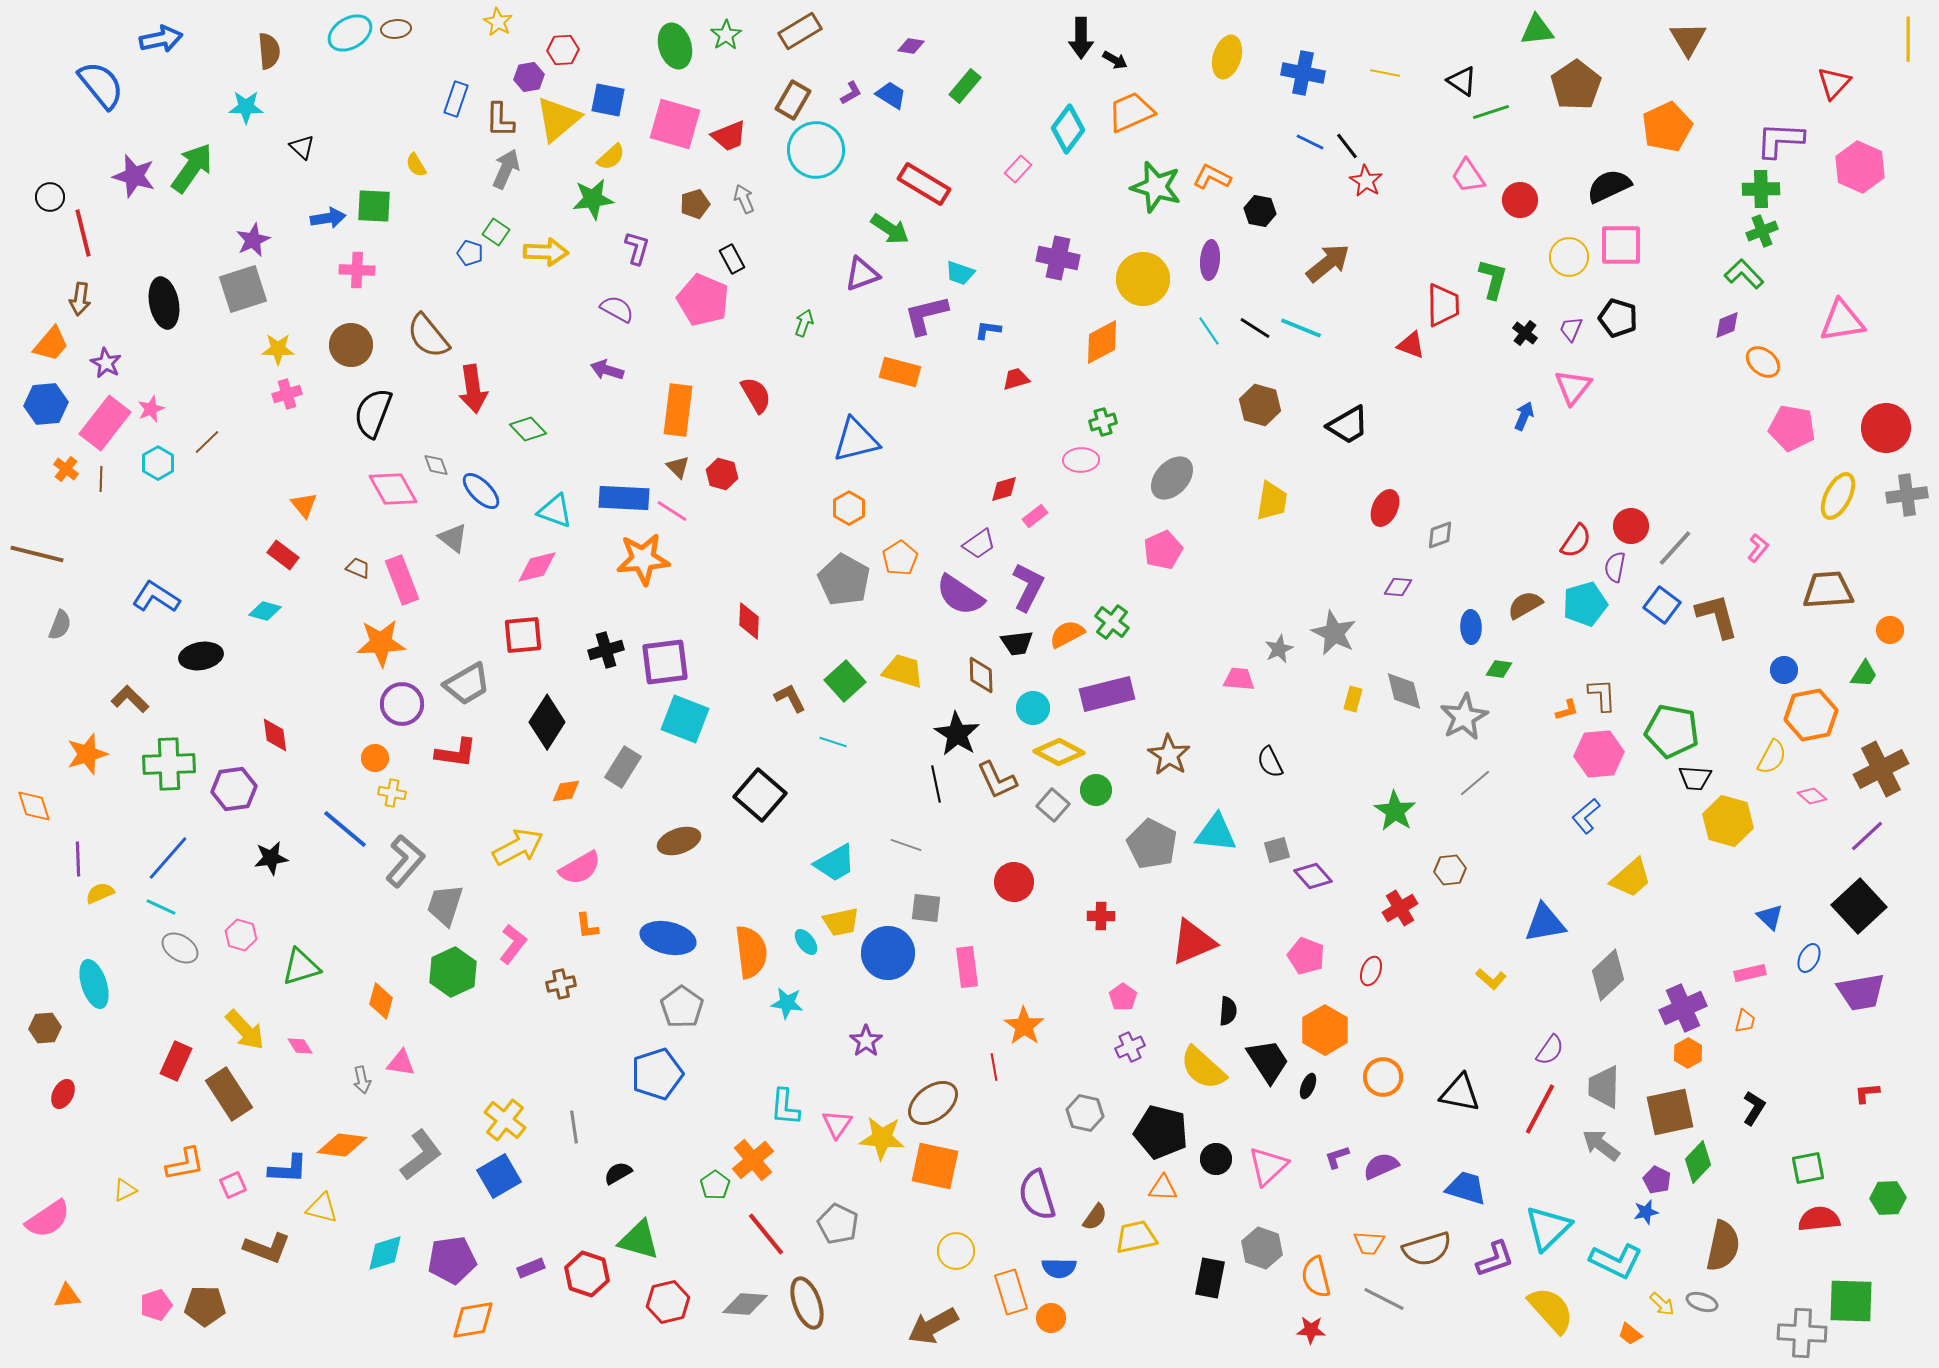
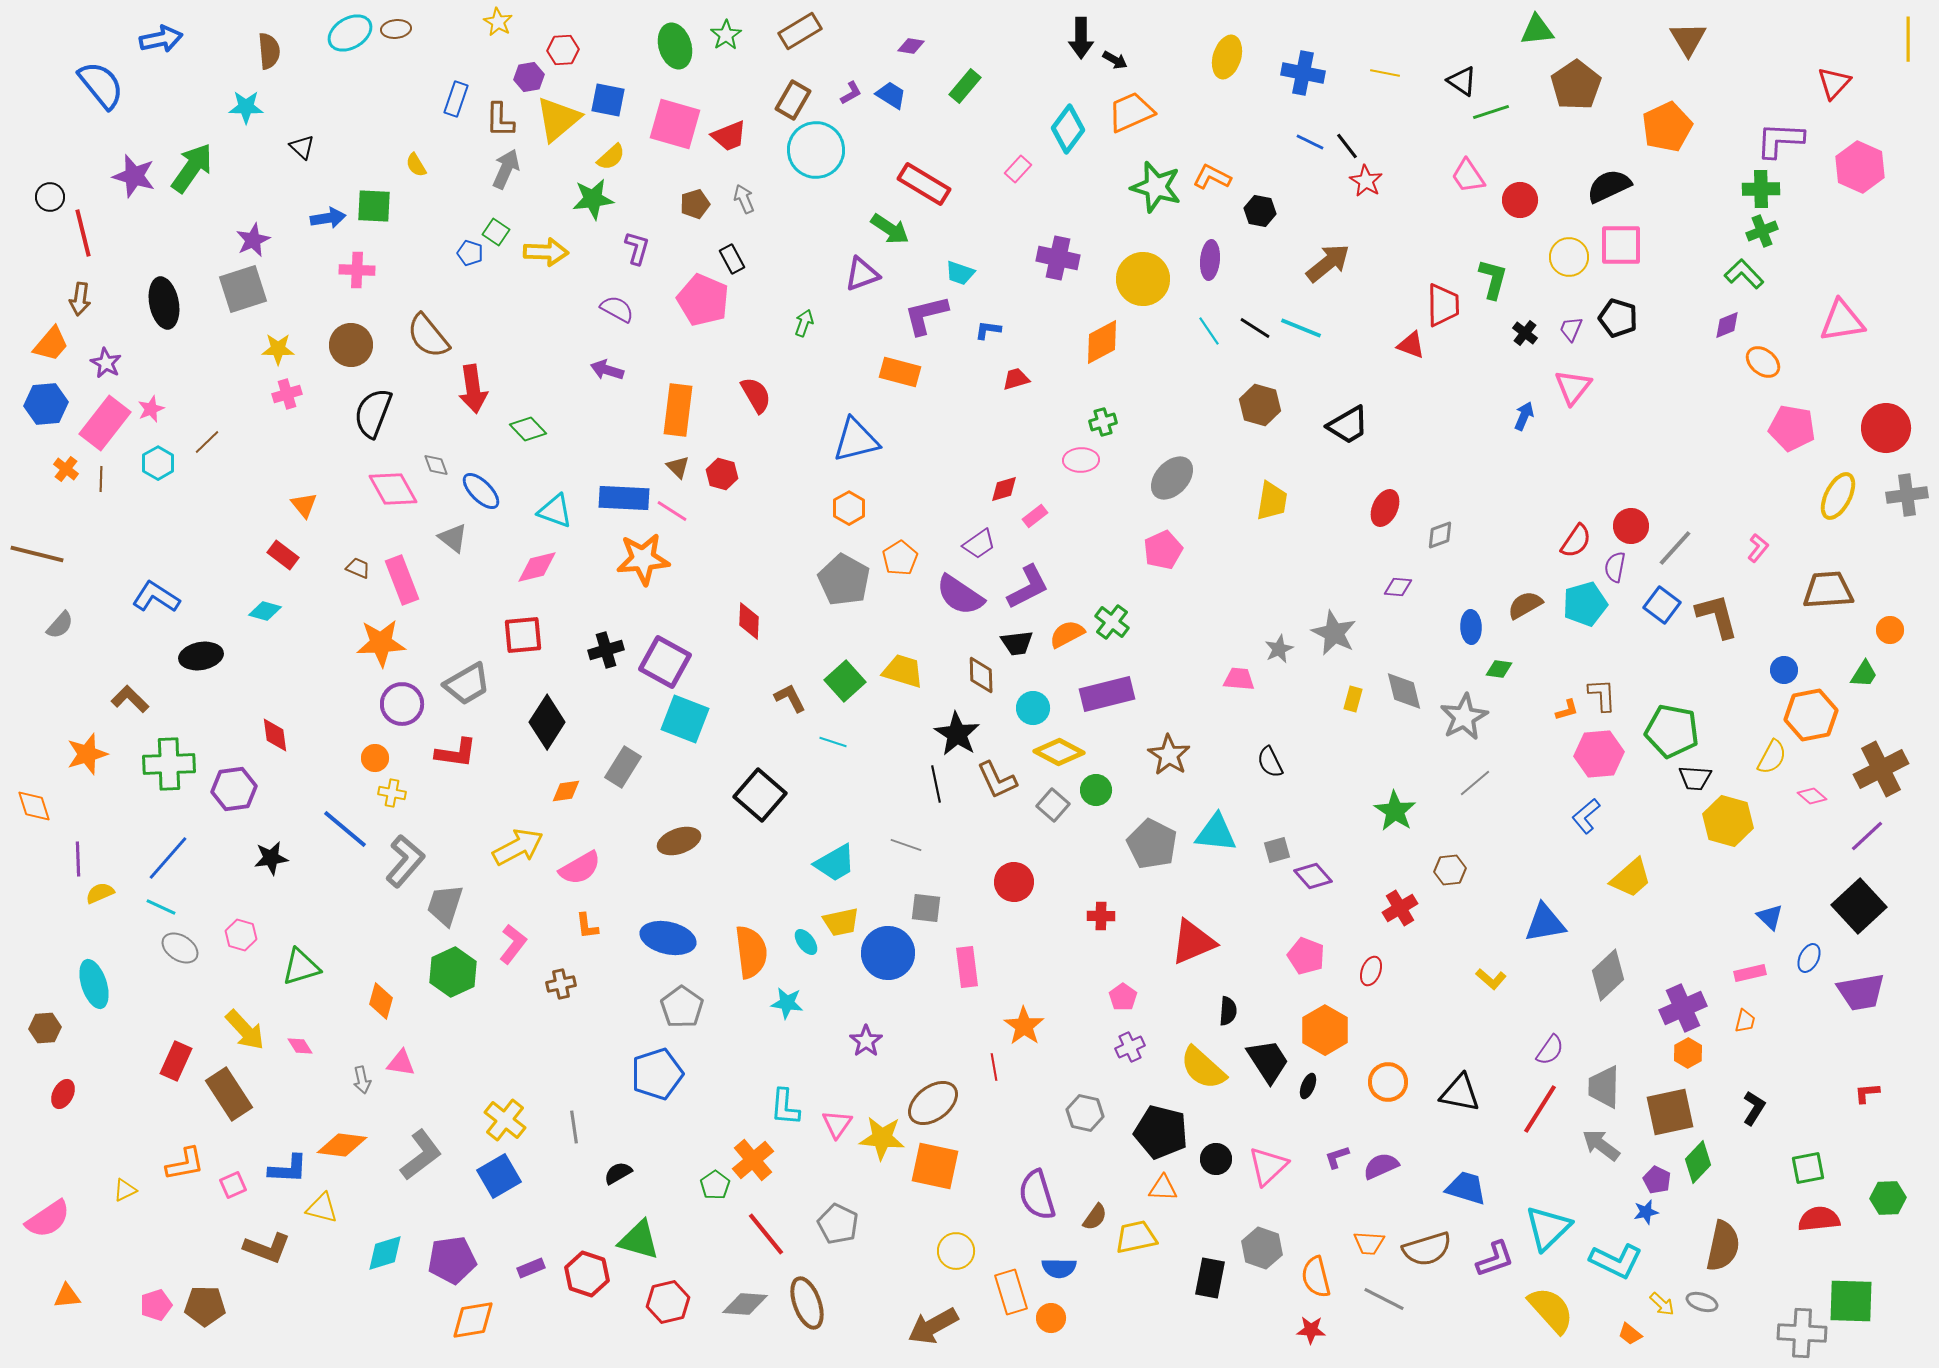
purple L-shape at (1028, 587): rotated 36 degrees clockwise
gray semicircle at (60, 625): rotated 20 degrees clockwise
purple square at (665, 662): rotated 36 degrees clockwise
orange circle at (1383, 1077): moved 5 px right, 5 px down
red line at (1540, 1109): rotated 4 degrees clockwise
